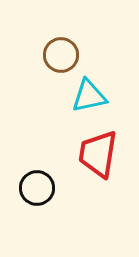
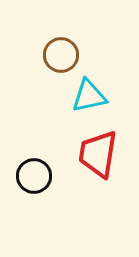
black circle: moved 3 px left, 12 px up
